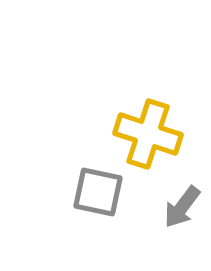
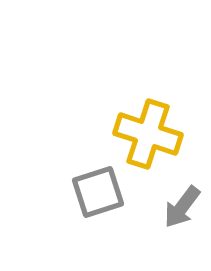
gray square: rotated 30 degrees counterclockwise
